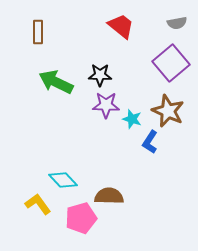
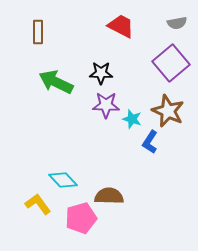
red trapezoid: rotated 12 degrees counterclockwise
black star: moved 1 px right, 2 px up
